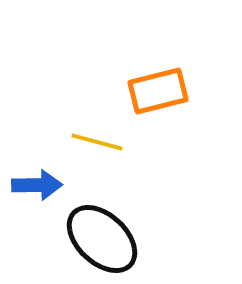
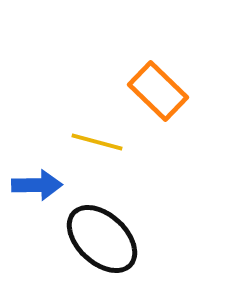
orange rectangle: rotated 58 degrees clockwise
